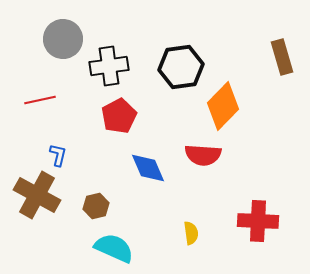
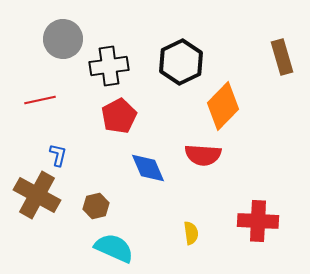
black hexagon: moved 5 px up; rotated 18 degrees counterclockwise
